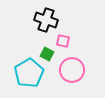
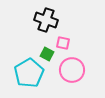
pink square: moved 2 px down
